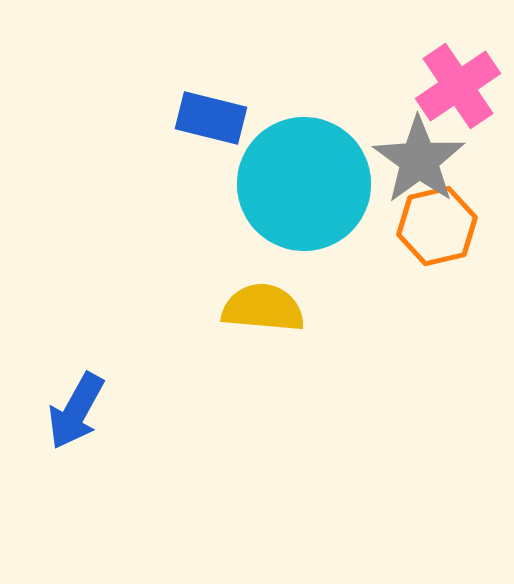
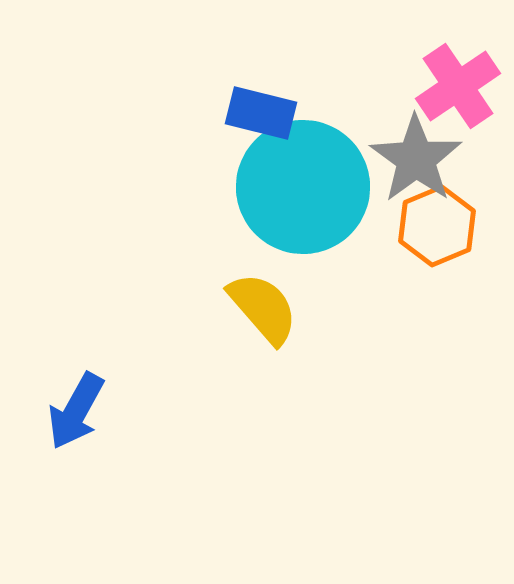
blue rectangle: moved 50 px right, 5 px up
gray star: moved 3 px left, 1 px up
cyan circle: moved 1 px left, 3 px down
orange hexagon: rotated 10 degrees counterclockwise
yellow semicircle: rotated 44 degrees clockwise
